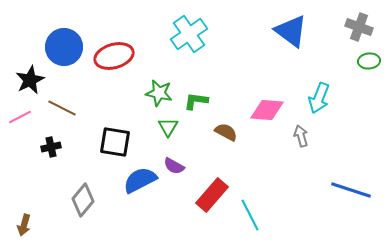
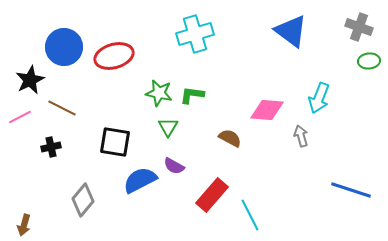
cyan cross: moved 6 px right; rotated 18 degrees clockwise
green L-shape: moved 4 px left, 6 px up
brown semicircle: moved 4 px right, 6 px down
